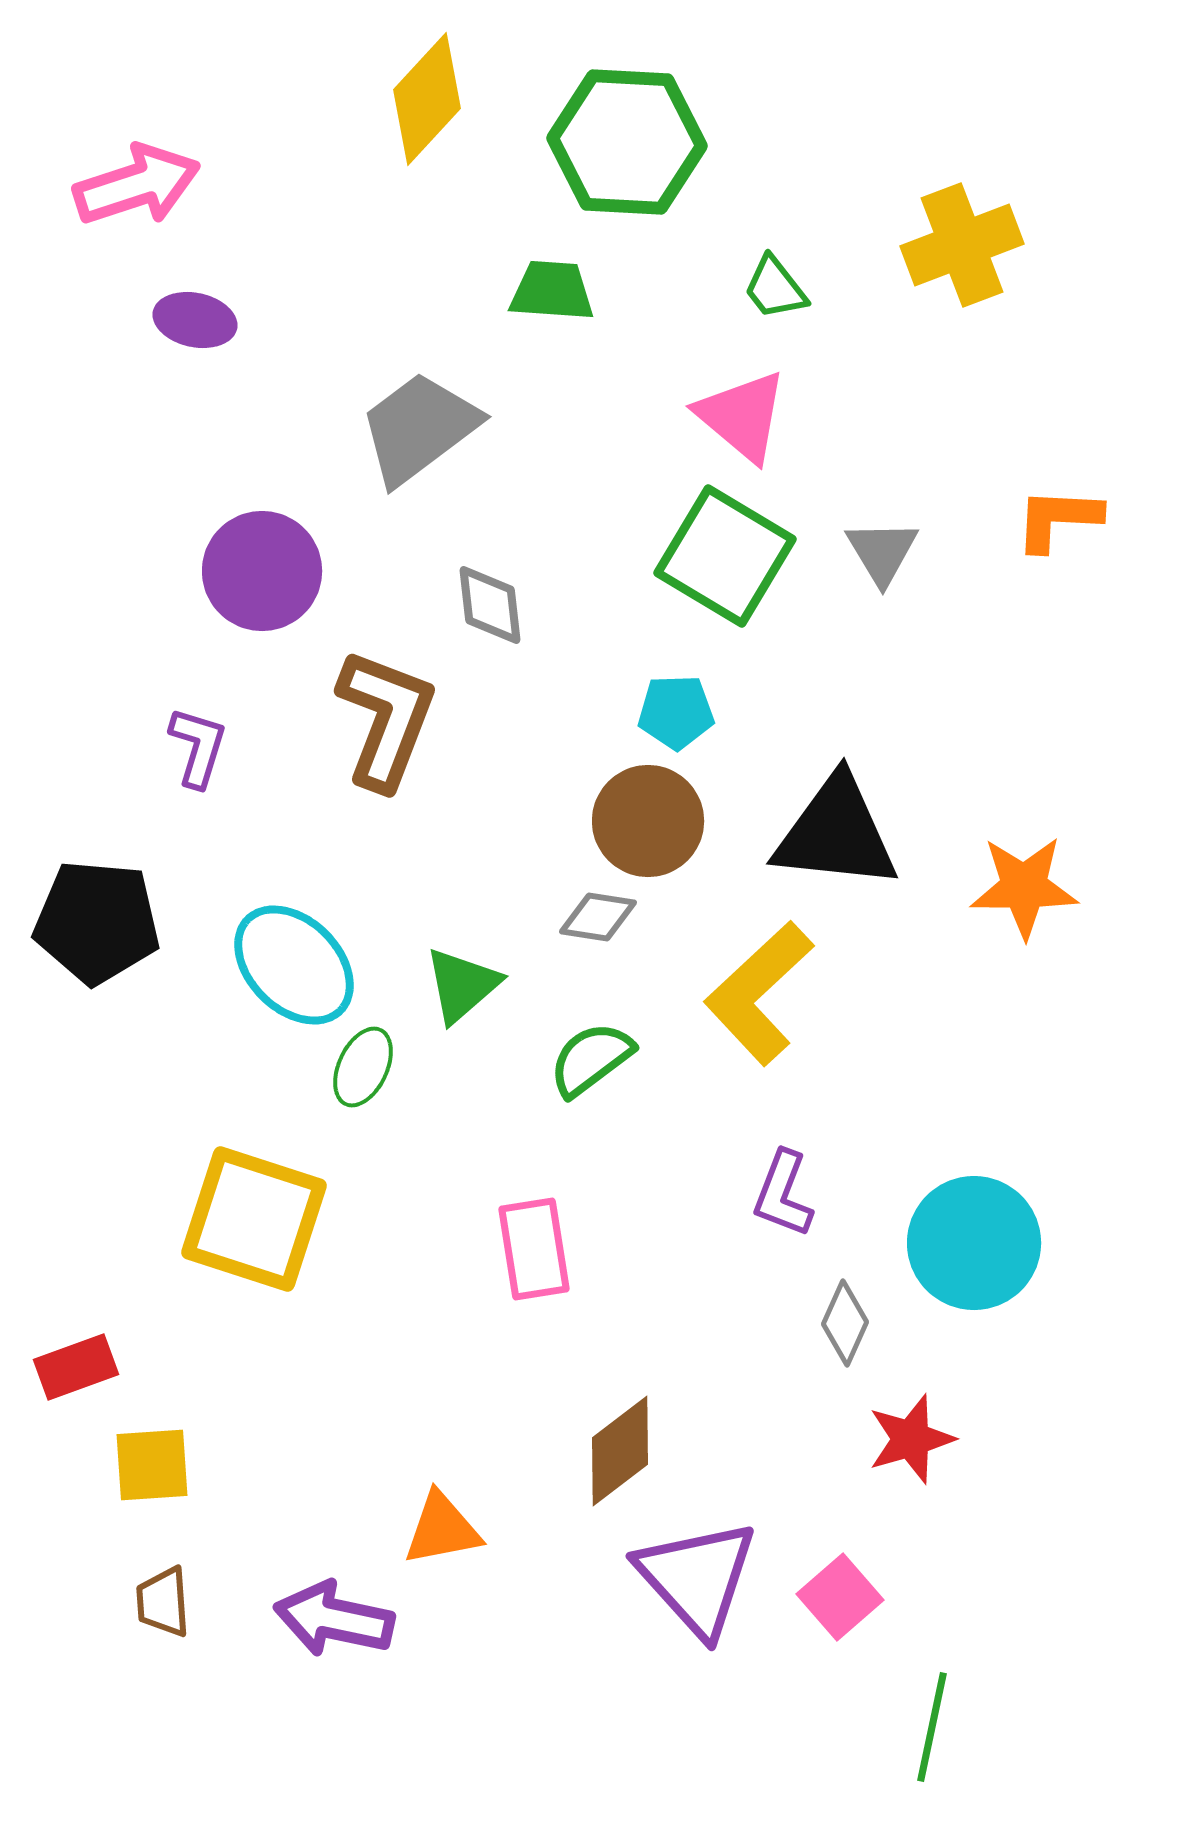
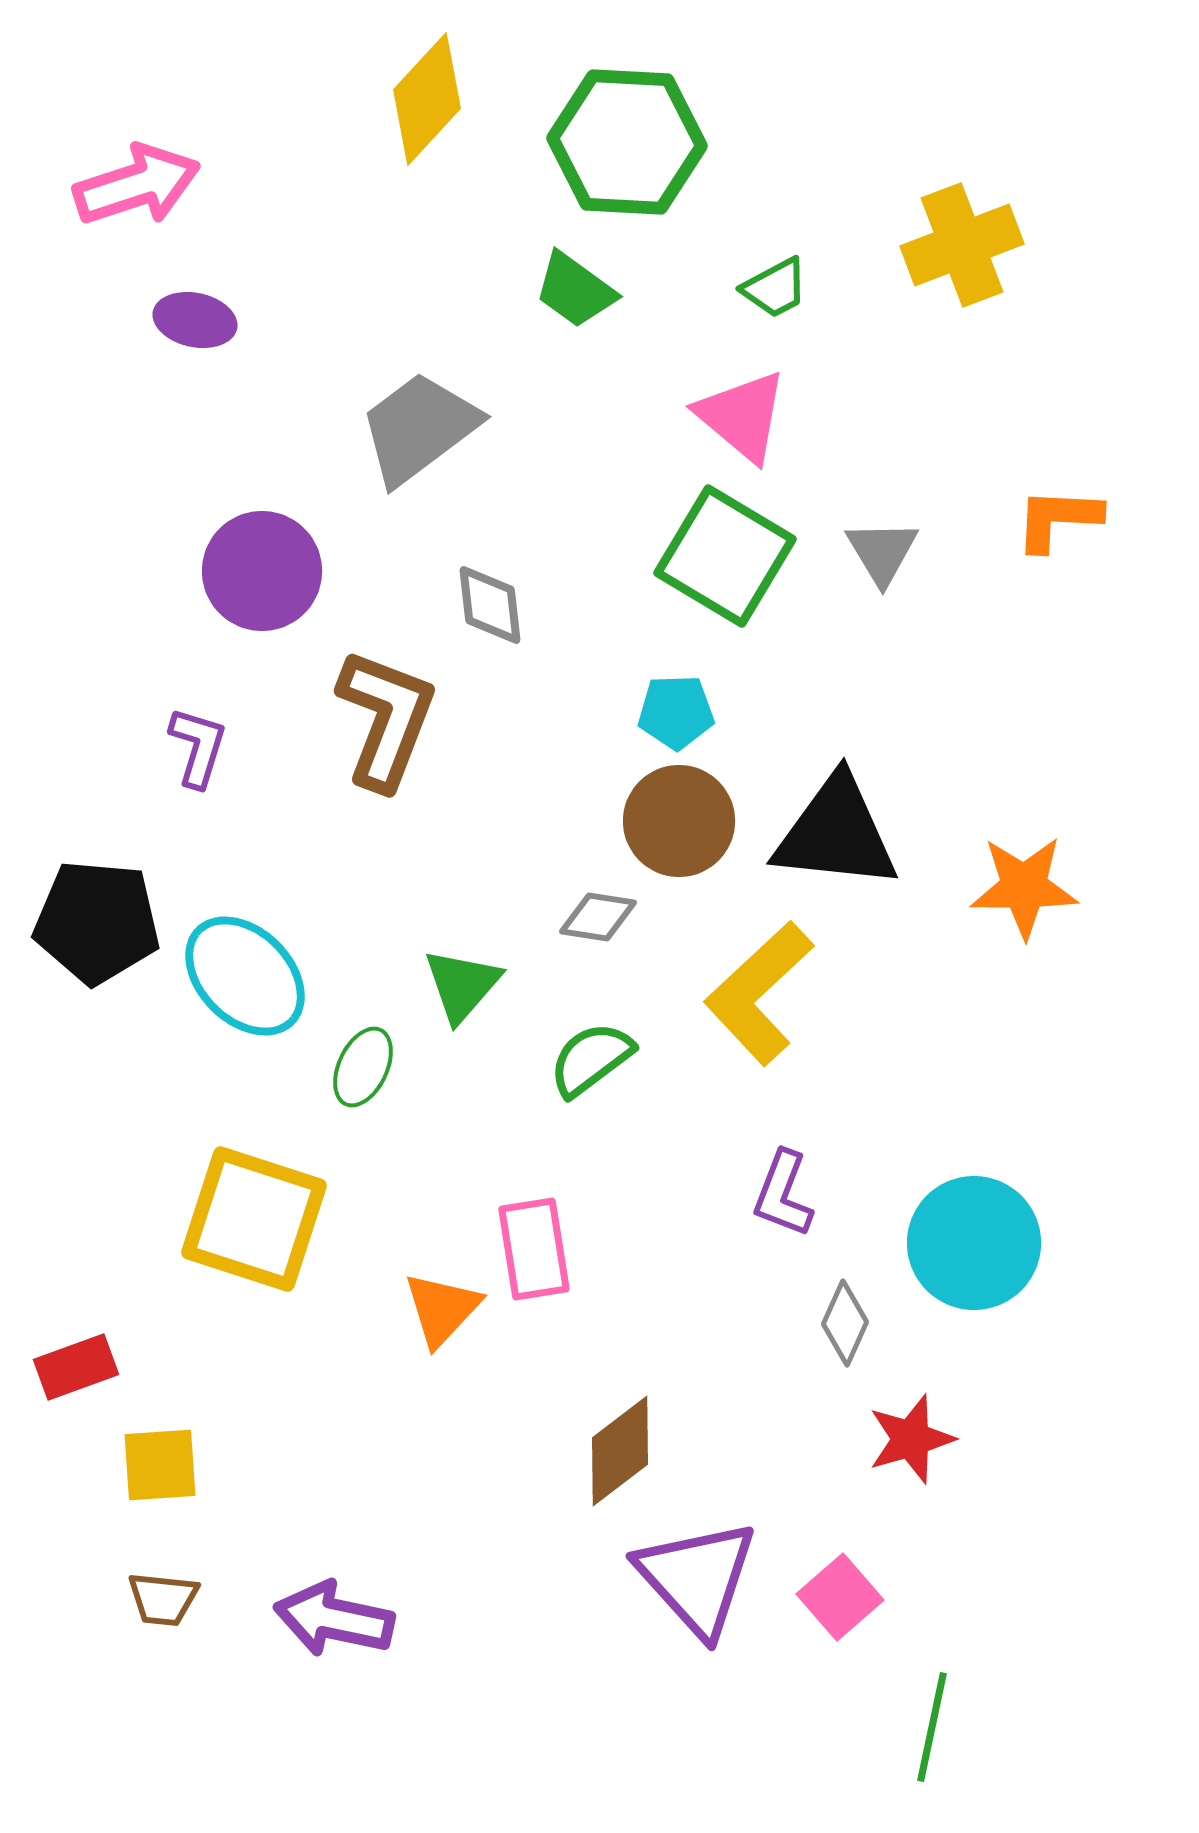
green trapezoid at (775, 288): rotated 80 degrees counterclockwise
green trapezoid at (552, 291): moved 23 px right, 1 px up; rotated 148 degrees counterclockwise
brown circle at (648, 821): moved 31 px right
cyan ellipse at (294, 965): moved 49 px left, 11 px down
green triangle at (462, 985): rotated 8 degrees counterclockwise
yellow square at (152, 1465): moved 8 px right
orange triangle at (442, 1529): moved 220 px up; rotated 36 degrees counterclockwise
brown trapezoid at (163, 1602): moved 3 px up; rotated 80 degrees counterclockwise
